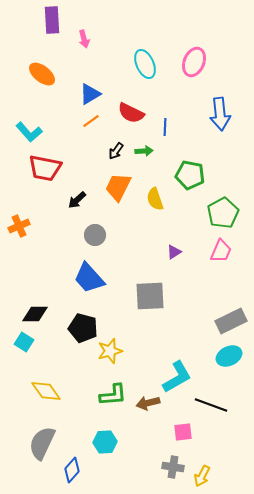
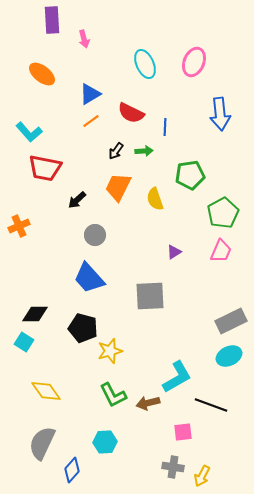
green pentagon at (190, 175): rotated 20 degrees counterclockwise
green L-shape at (113, 395): rotated 68 degrees clockwise
